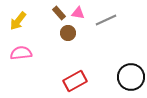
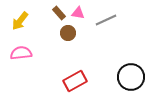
yellow arrow: moved 2 px right
